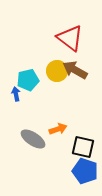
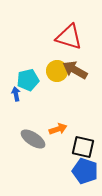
red triangle: moved 1 px left, 1 px up; rotated 20 degrees counterclockwise
